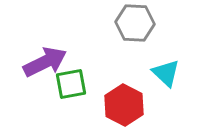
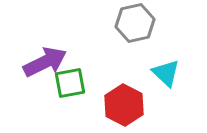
gray hexagon: rotated 15 degrees counterclockwise
green square: moved 1 px left, 1 px up
